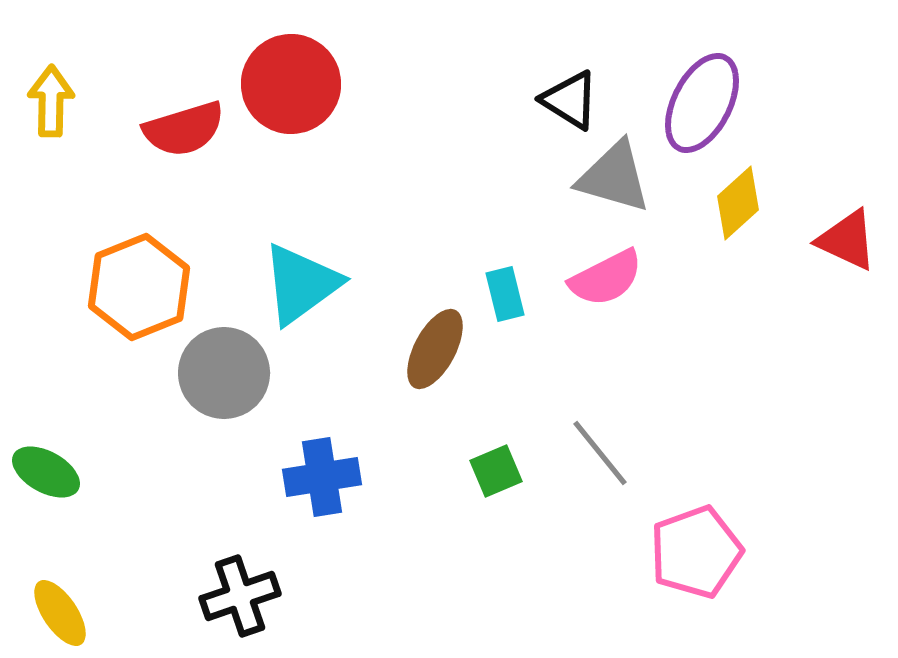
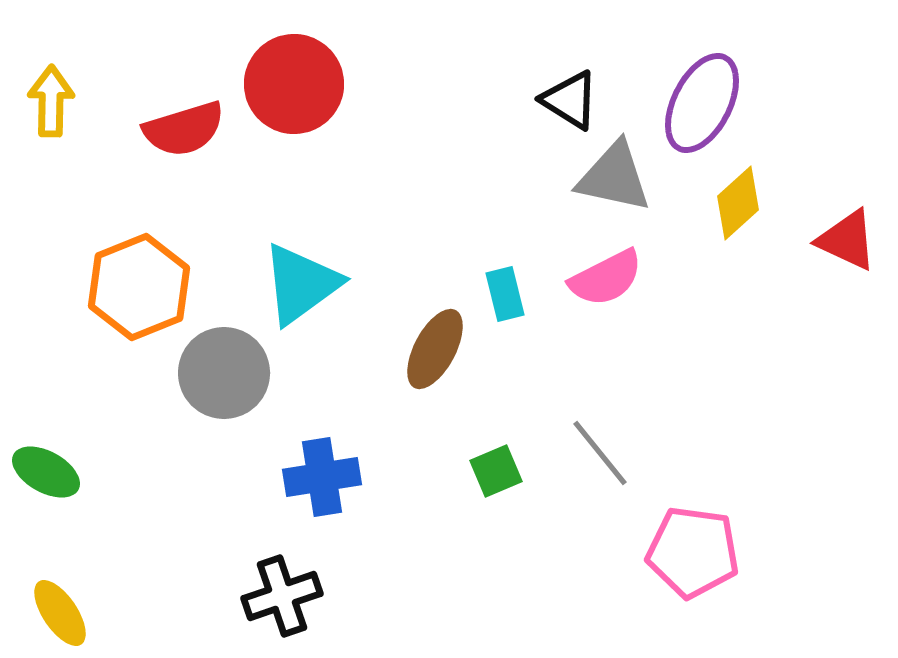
red circle: moved 3 px right
gray triangle: rotated 4 degrees counterclockwise
pink pentagon: moved 3 px left; rotated 28 degrees clockwise
black cross: moved 42 px right
